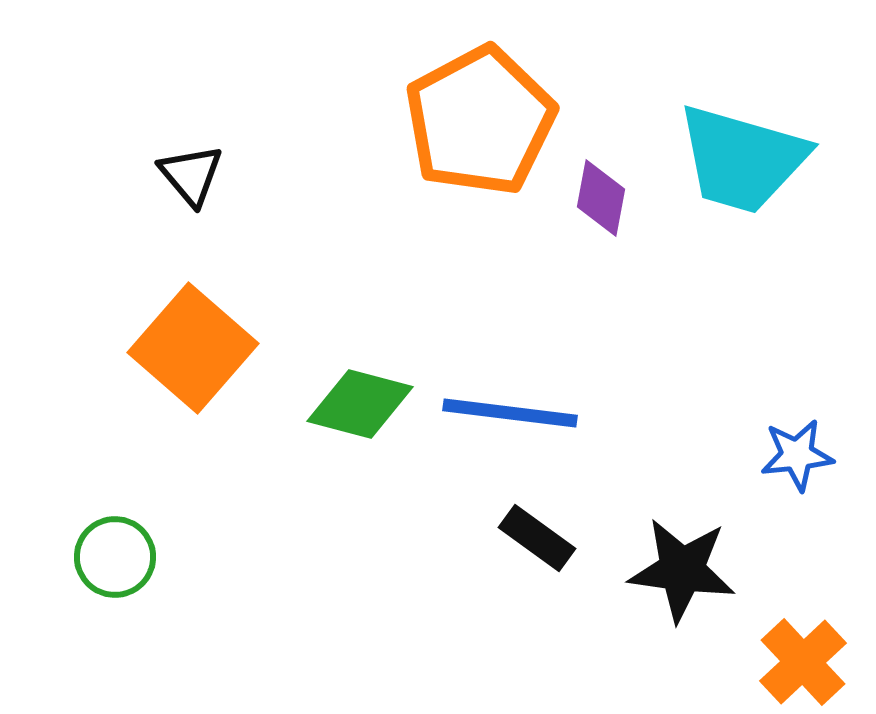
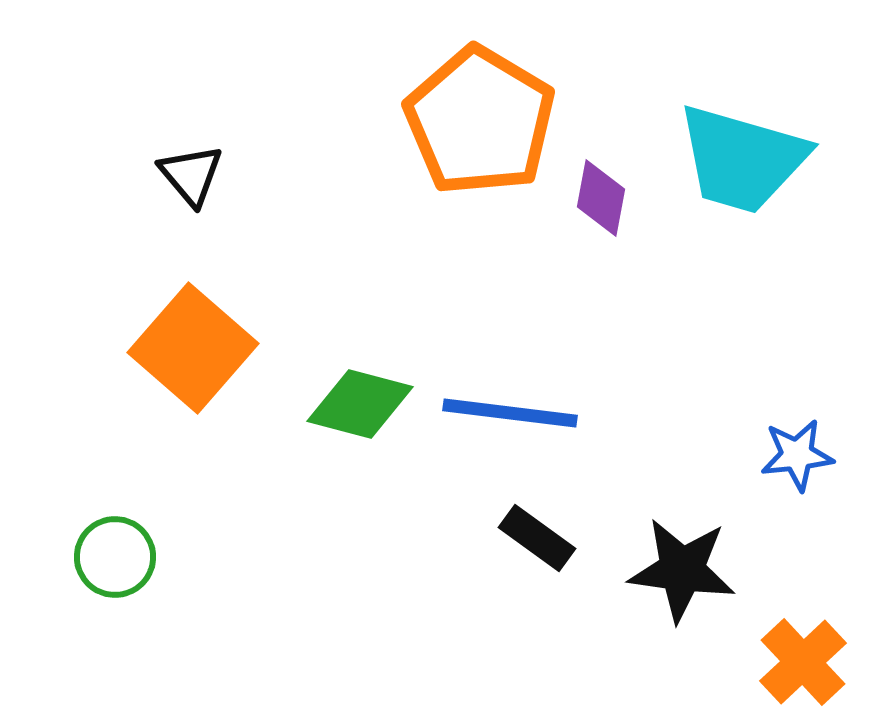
orange pentagon: rotated 13 degrees counterclockwise
